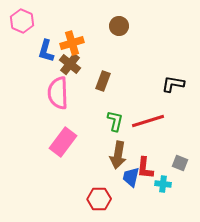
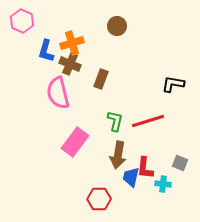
brown circle: moved 2 px left
brown cross: rotated 15 degrees counterclockwise
brown rectangle: moved 2 px left, 2 px up
pink semicircle: rotated 12 degrees counterclockwise
pink rectangle: moved 12 px right
